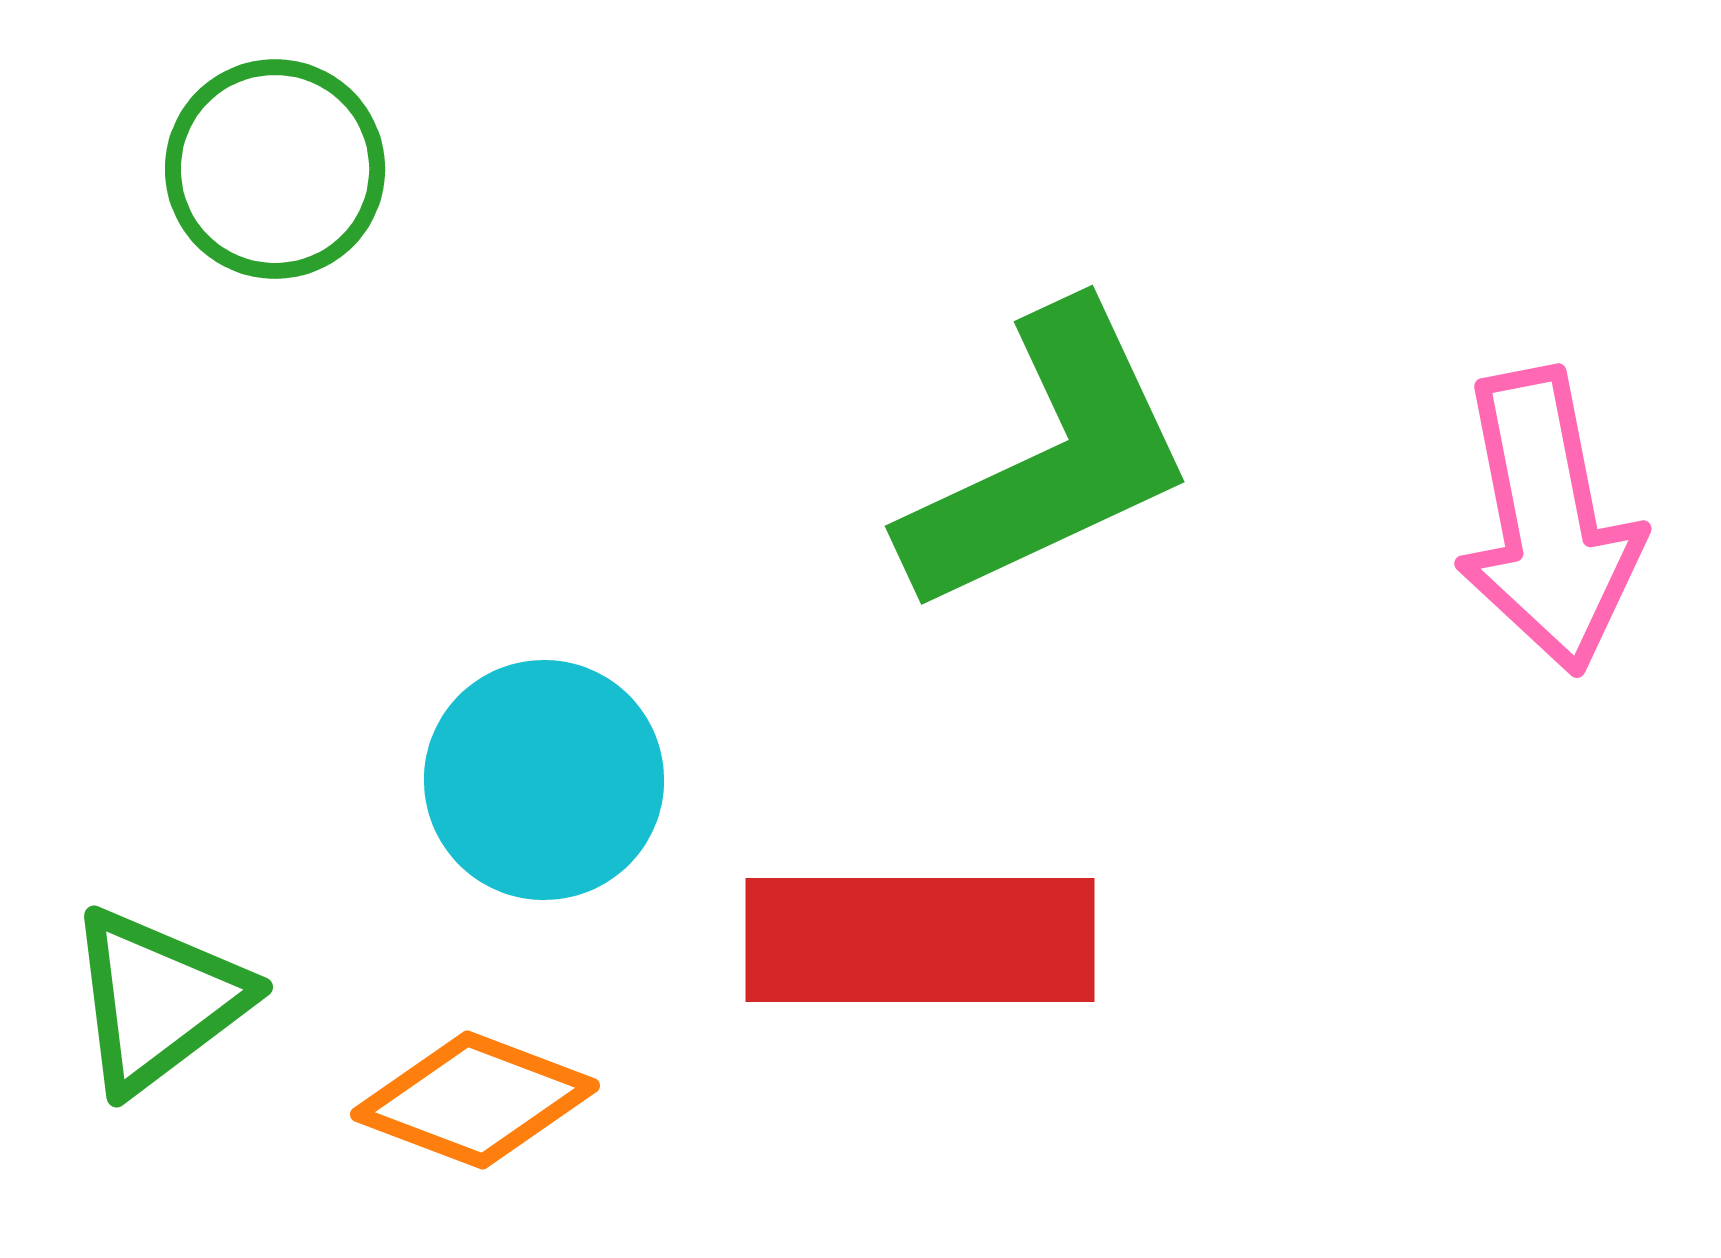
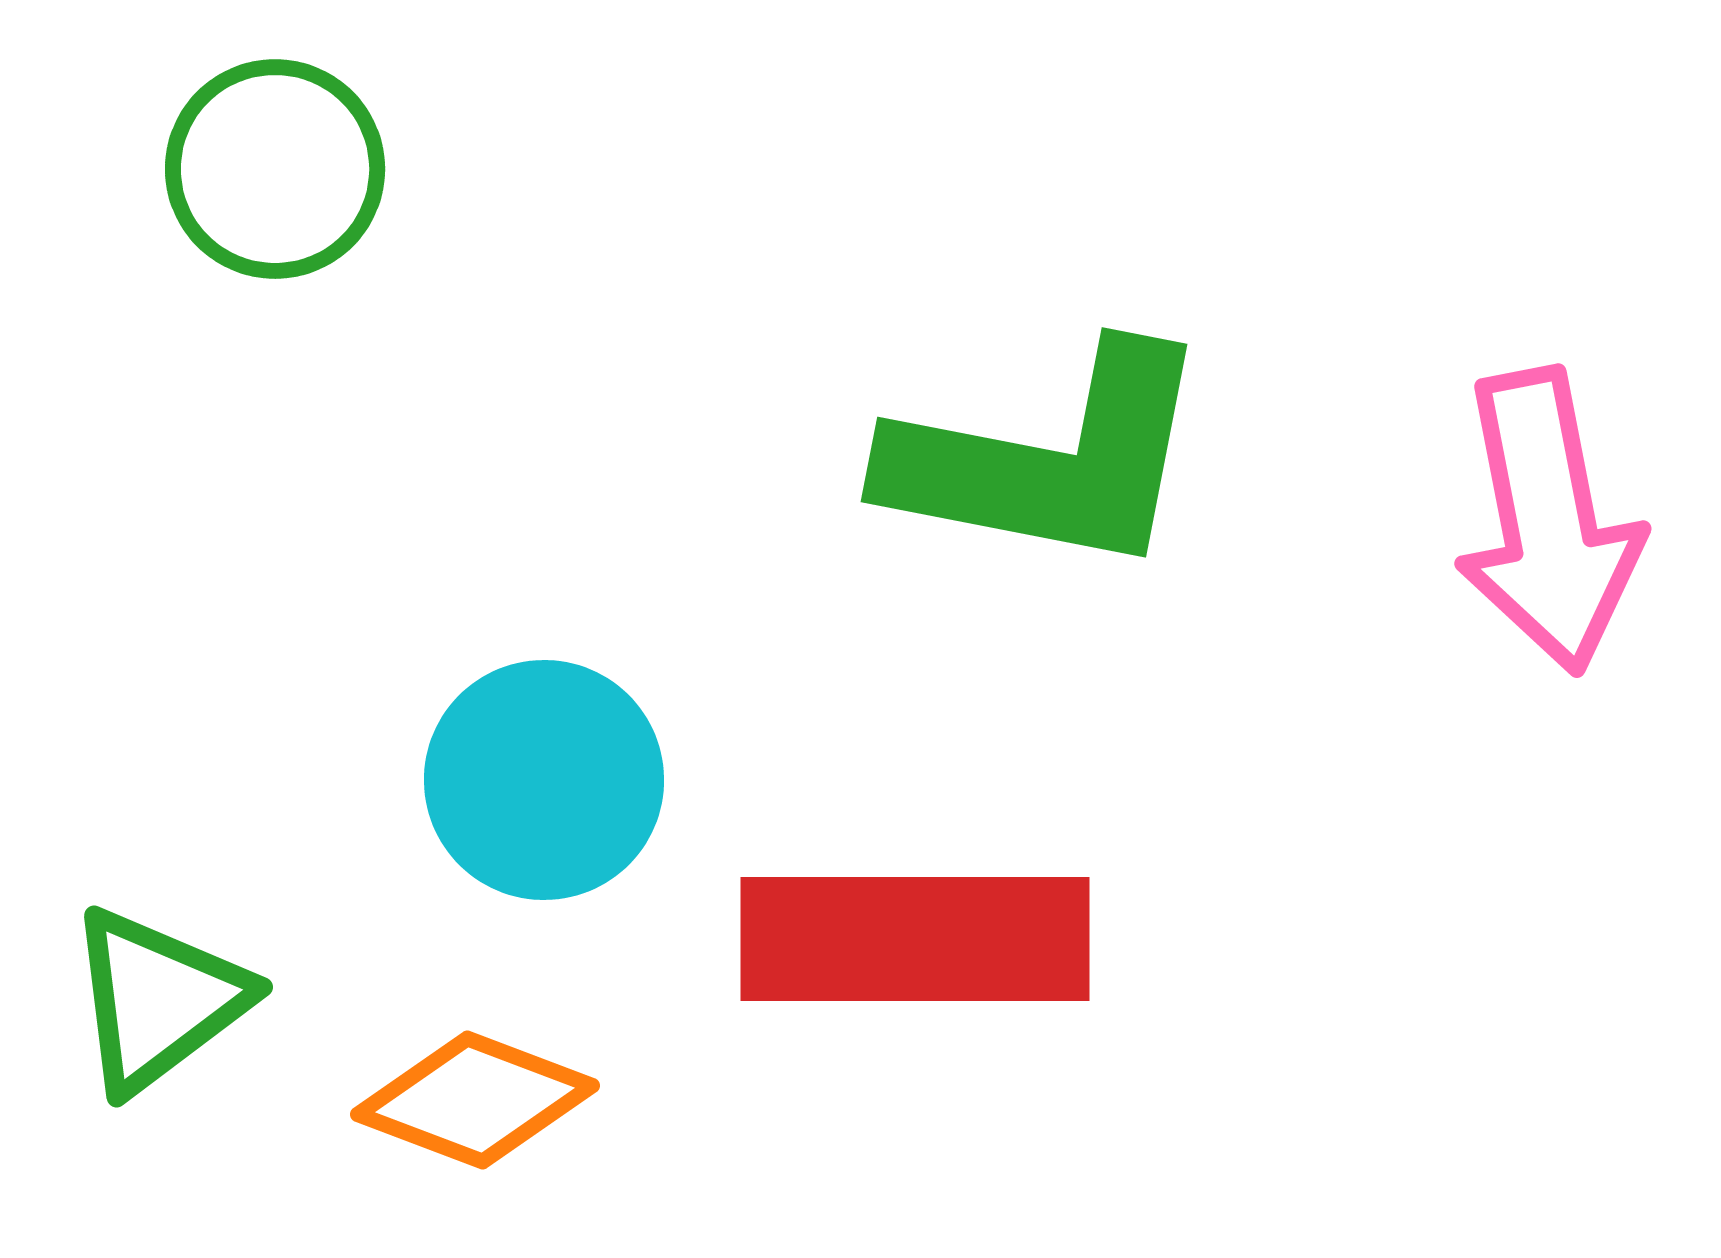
green L-shape: rotated 36 degrees clockwise
red rectangle: moved 5 px left, 1 px up
